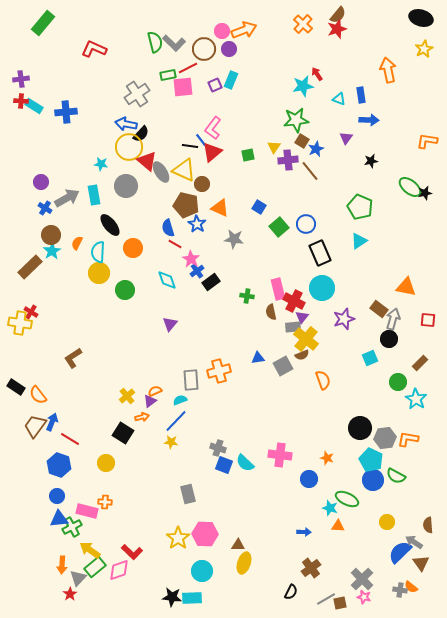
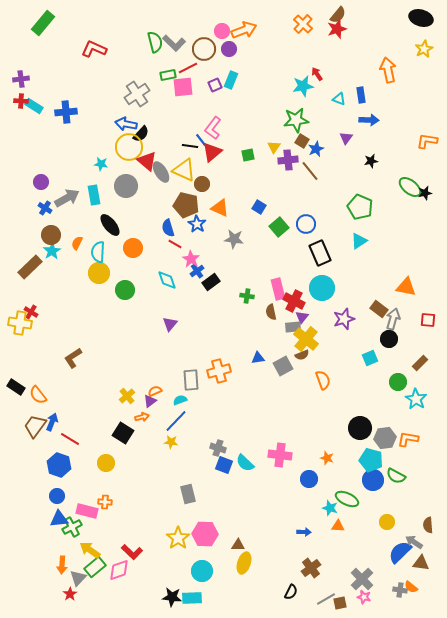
cyan pentagon at (371, 460): rotated 10 degrees counterclockwise
brown triangle at (421, 563): rotated 48 degrees counterclockwise
